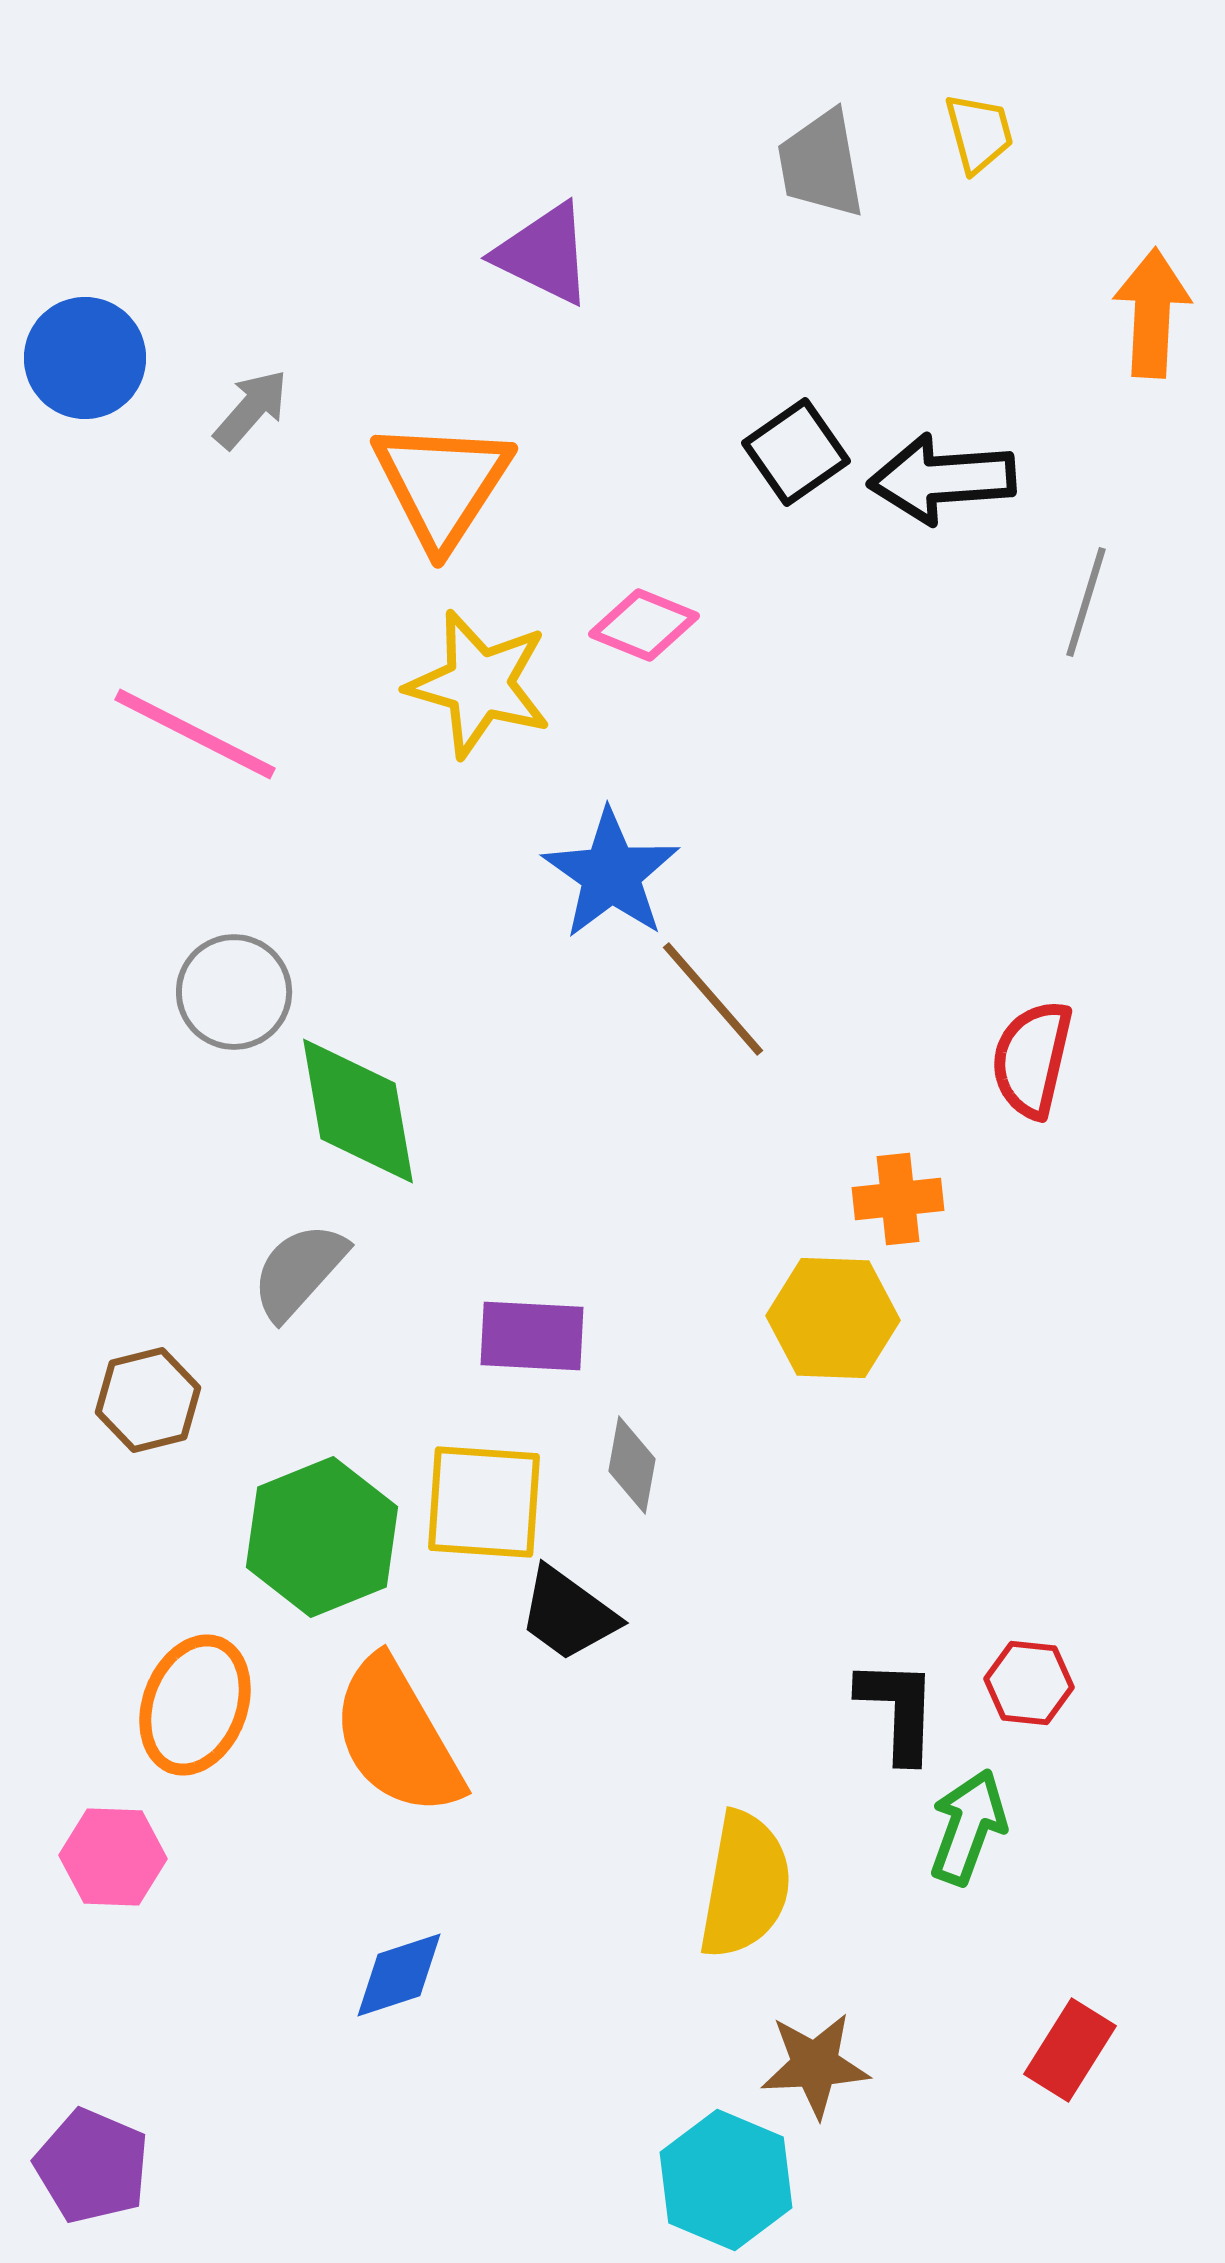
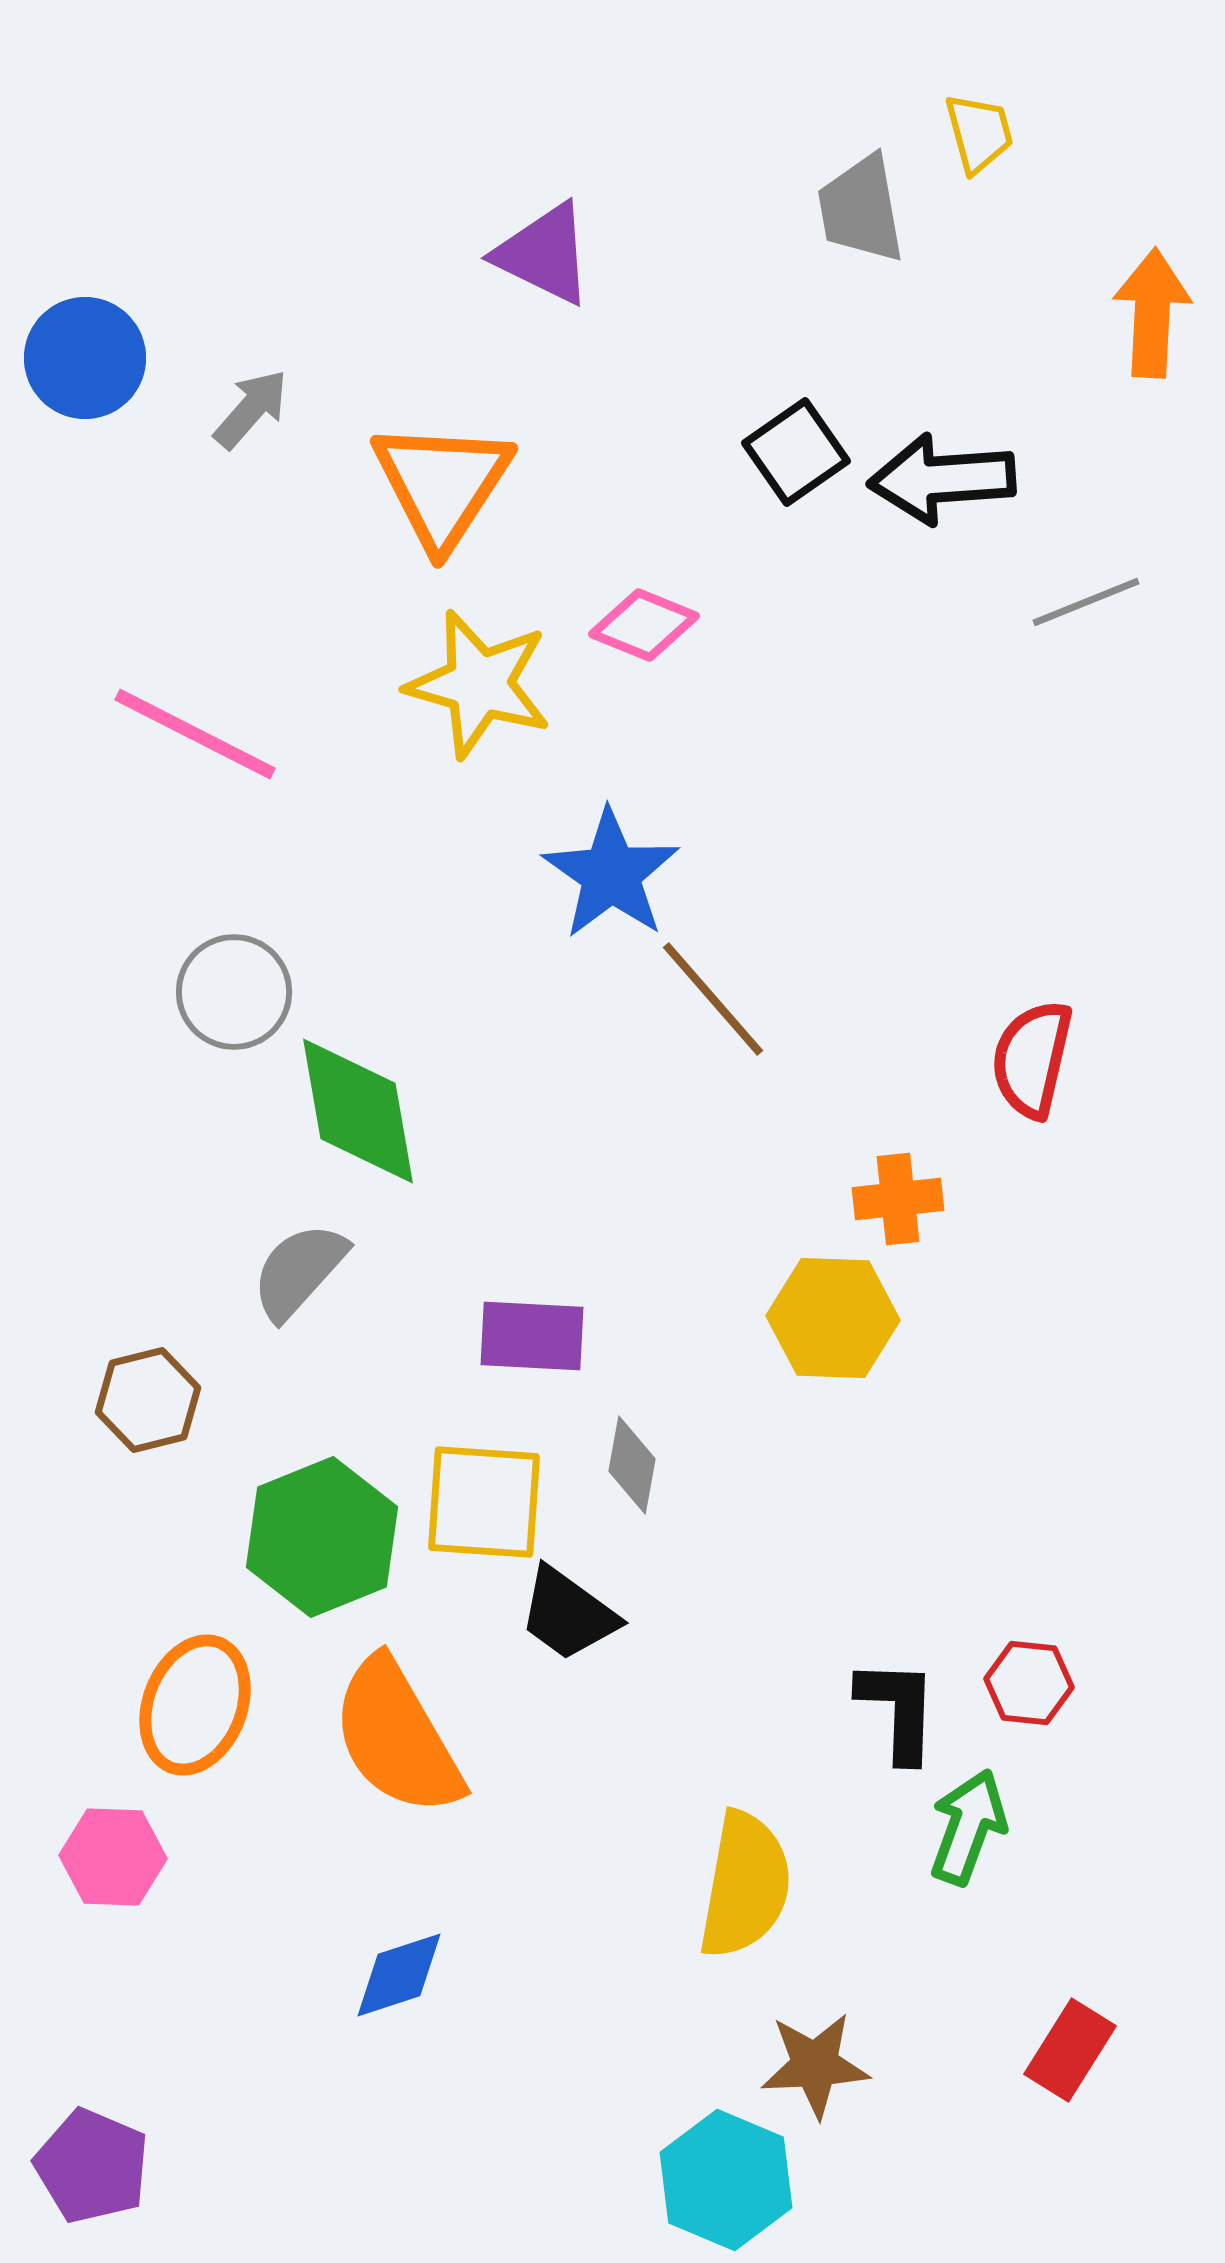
gray trapezoid: moved 40 px right, 45 px down
gray line: rotated 51 degrees clockwise
